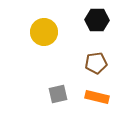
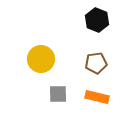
black hexagon: rotated 20 degrees clockwise
yellow circle: moved 3 px left, 27 px down
gray square: rotated 12 degrees clockwise
